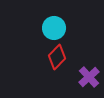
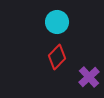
cyan circle: moved 3 px right, 6 px up
